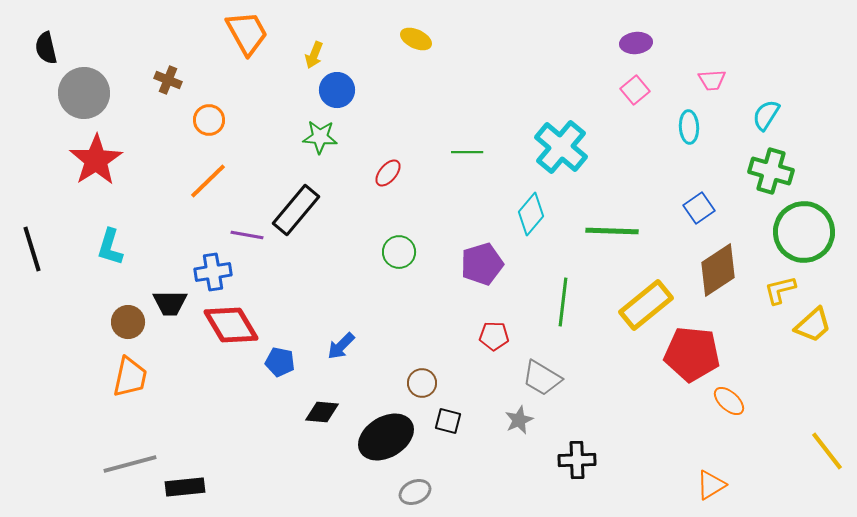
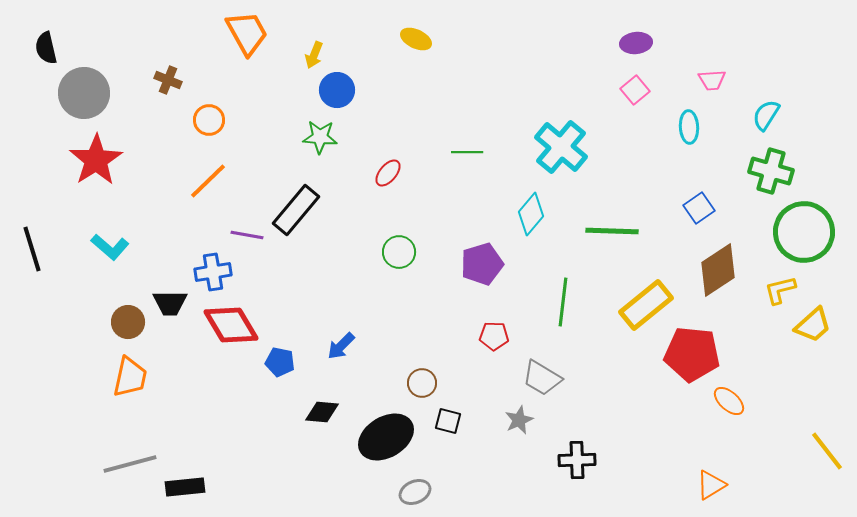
cyan L-shape at (110, 247): rotated 66 degrees counterclockwise
